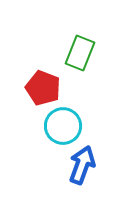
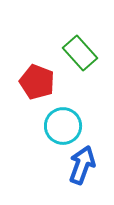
green rectangle: rotated 64 degrees counterclockwise
red pentagon: moved 6 px left, 6 px up
